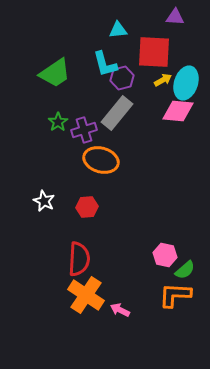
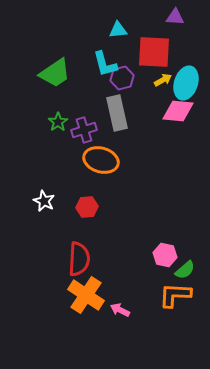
gray rectangle: rotated 52 degrees counterclockwise
